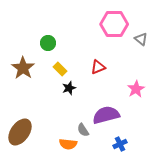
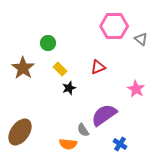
pink hexagon: moved 2 px down
pink star: rotated 12 degrees counterclockwise
purple semicircle: moved 2 px left; rotated 20 degrees counterclockwise
blue cross: rotated 32 degrees counterclockwise
